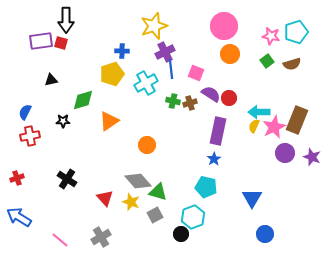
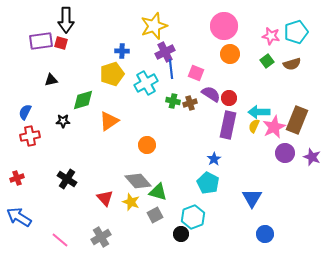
purple rectangle at (218, 131): moved 10 px right, 6 px up
cyan pentagon at (206, 187): moved 2 px right, 4 px up; rotated 15 degrees clockwise
